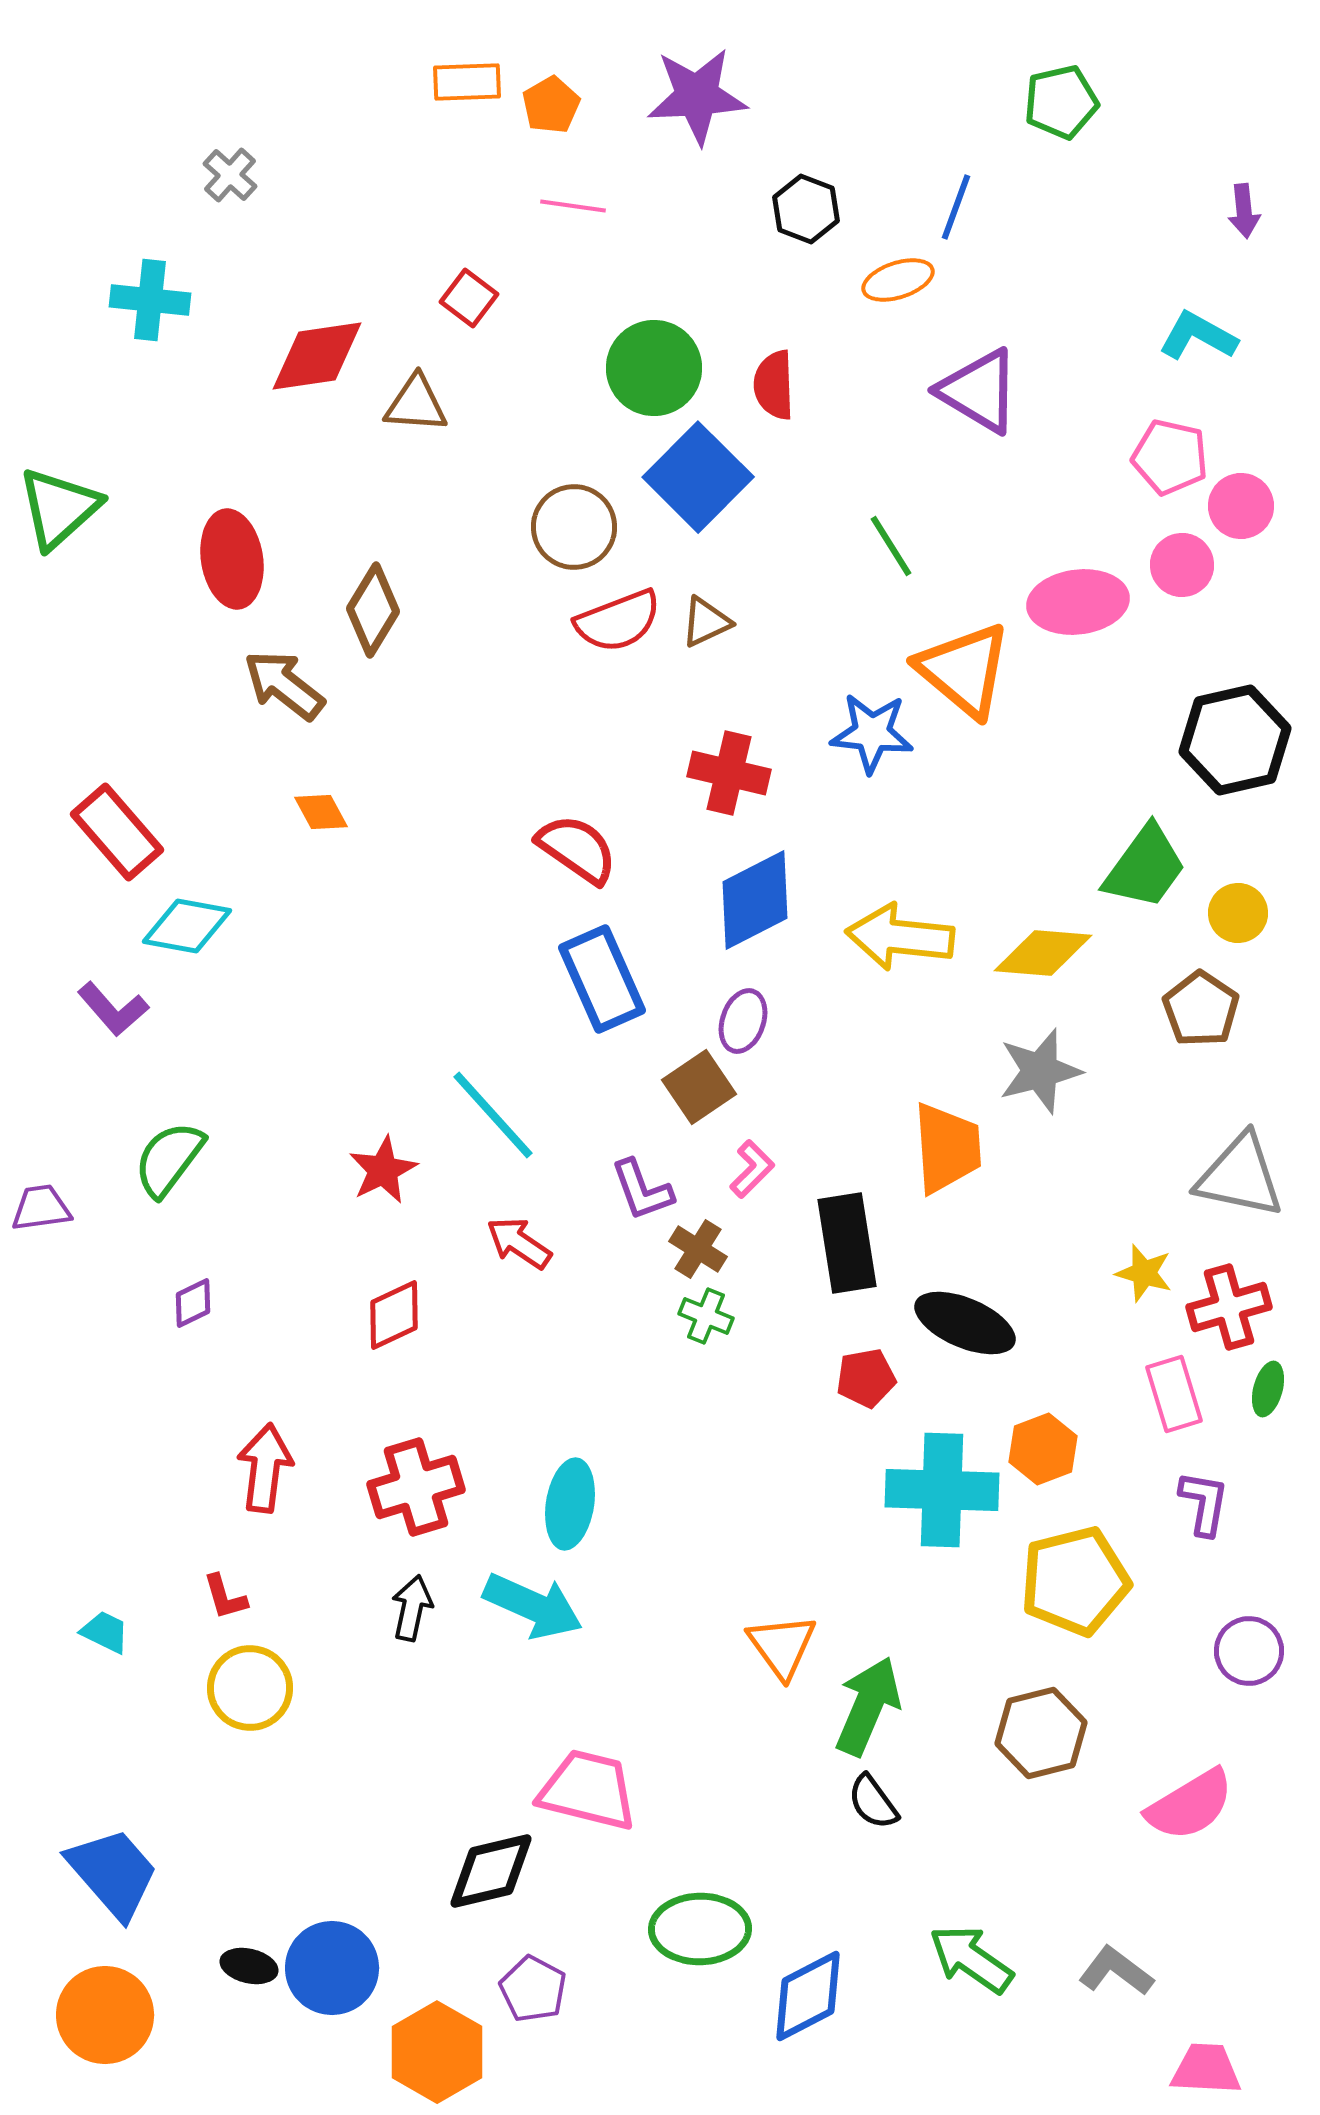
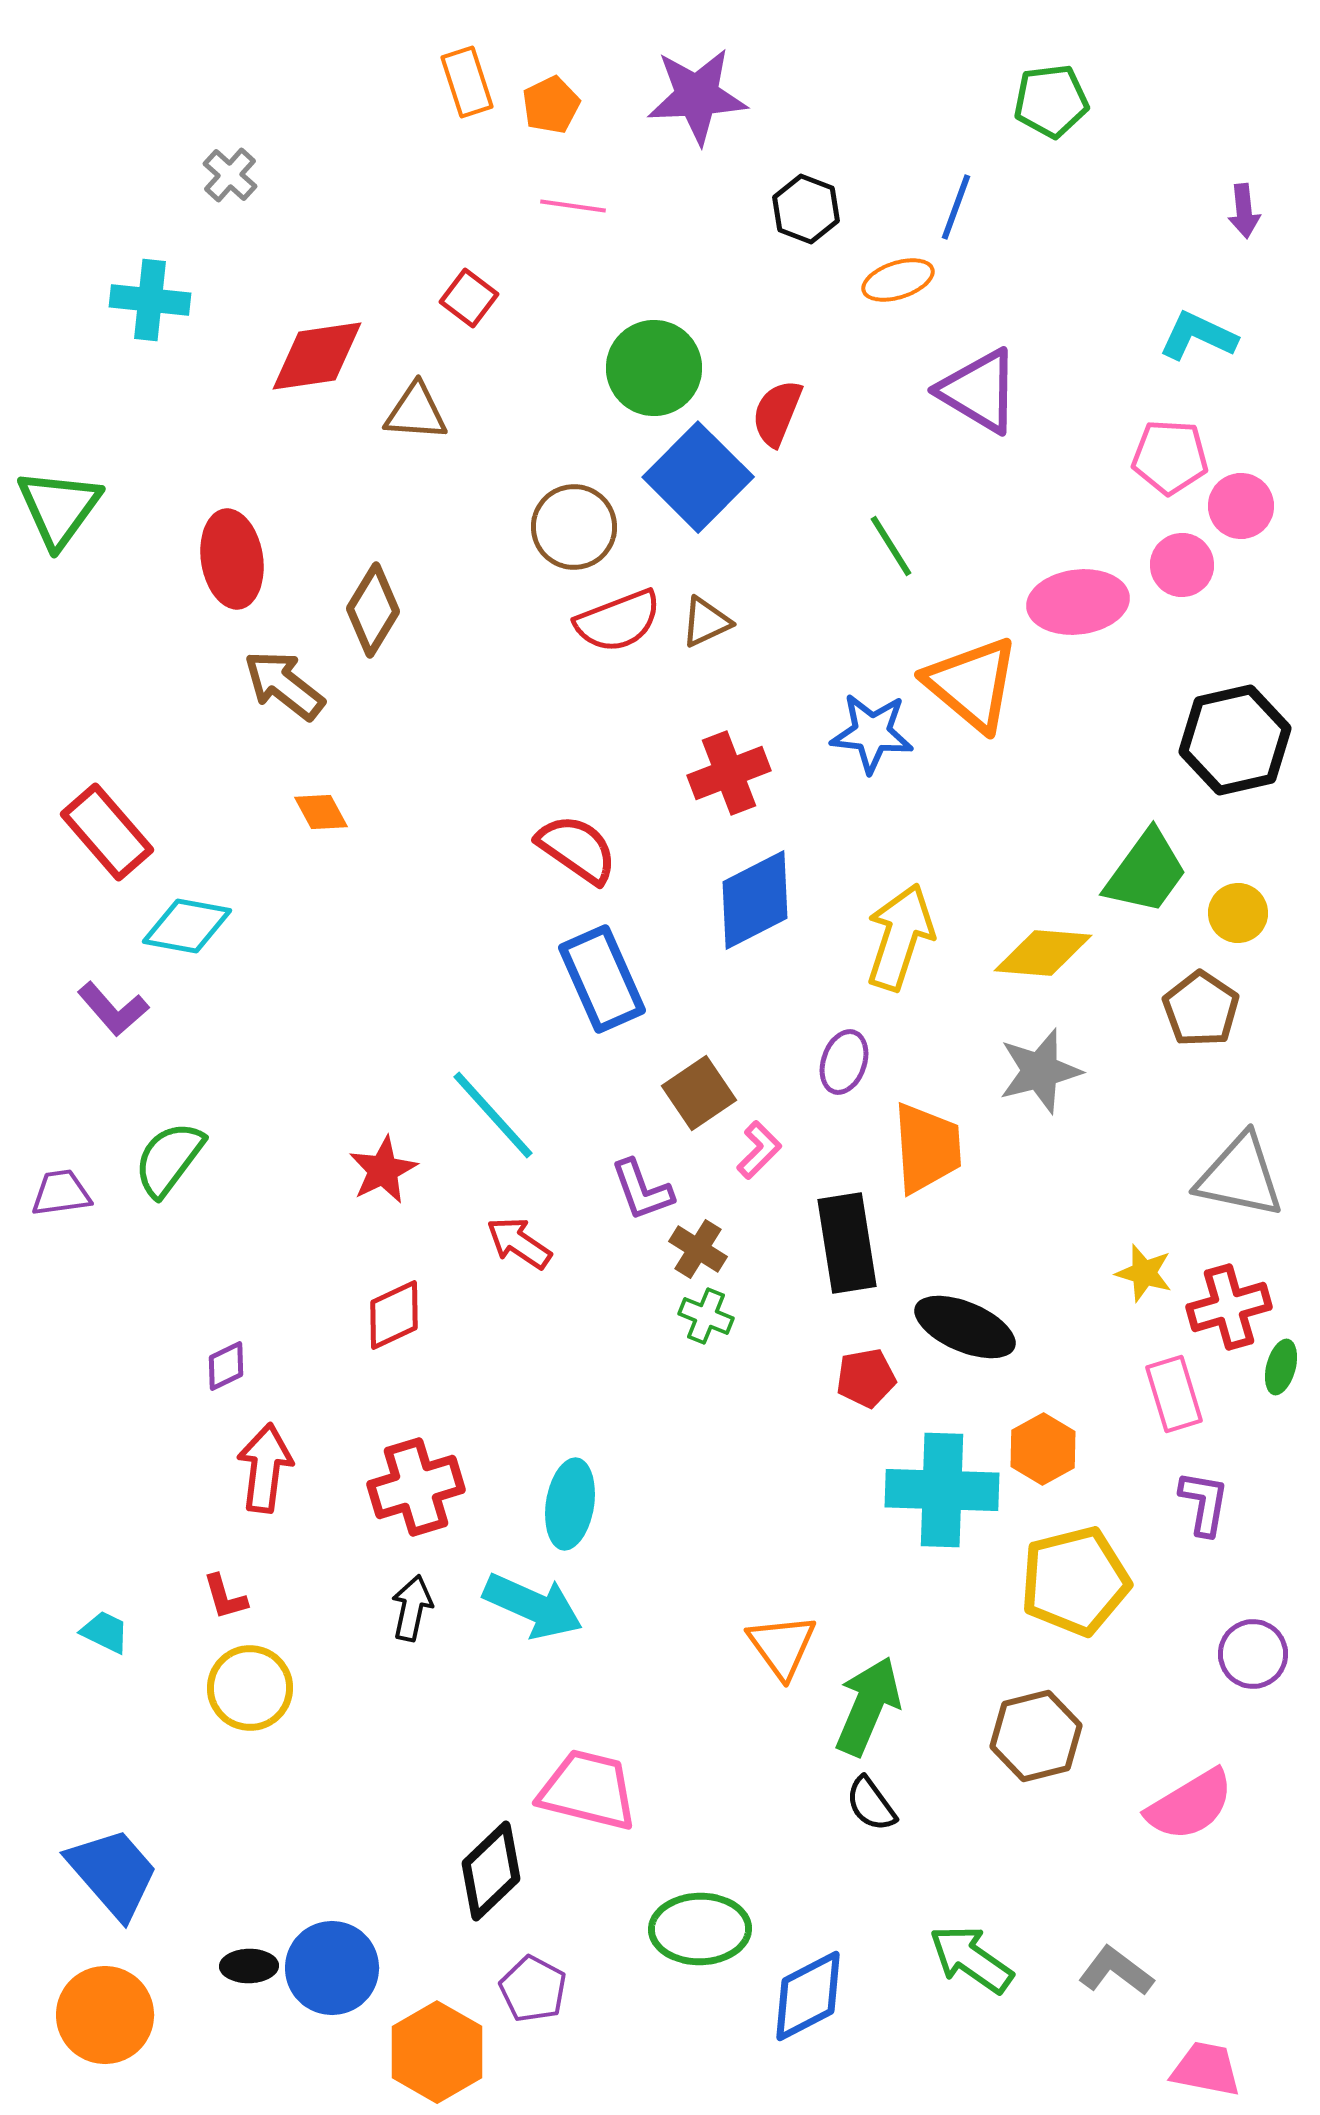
orange rectangle at (467, 82): rotated 74 degrees clockwise
green pentagon at (1061, 102): moved 10 px left, 1 px up; rotated 6 degrees clockwise
orange pentagon at (551, 105): rotated 4 degrees clockwise
cyan L-shape at (1198, 336): rotated 4 degrees counterclockwise
red semicircle at (774, 385): moved 3 px right, 28 px down; rotated 24 degrees clockwise
brown triangle at (416, 404): moved 8 px down
pink pentagon at (1170, 457): rotated 10 degrees counterclockwise
green triangle at (59, 508): rotated 12 degrees counterclockwise
orange triangle at (964, 670): moved 8 px right, 14 px down
red cross at (729, 773): rotated 34 degrees counterclockwise
red rectangle at (117, 832): moved 10 px left
green trapezoid at (1145, 867): moved 1 px right, 5 px down
yellow arrow at (900, 937): rotated 102 degrees clockwise
purple ellipse at (743, 1021): moved 101 px right, 41 px down
brown square at (699, 1087): moved 6 px down
orange trapezoid at (947, 1148): moved 20 px left
pink L-shape at (752, 1169): moved 7 px right, 19 px up
purple trapezoid at (41, 1208): moved 20 px right, 15 px up
purple diamond at (193, 1303): moved 33 px right, 63 px down
black ellipse at (965, 1323): moved 4 px down
green ellipse at (1268, 1389): moved 13 px right, 22 px up
orange hexagon at (1043, 1449): rotated 8 degrees counterclockwise
purple circle at (1249, 1651): moved 4 px right, 3 px down
brown hexagon at (1041, 1733): moved 5 px left, 3 px down
black semicircle at (873, 1802): moved 2 px left, 2 px down
black diamond at (491, 1871): rotated 30 degrees counterclockwise
black ellipse at (249, 1966): rotated 14 degrees counterclockwise
pink trapezoid at (1206, 2069): rotated 8 degrees clockwise
